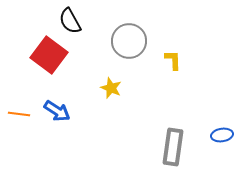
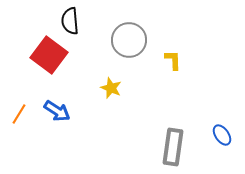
black semicircle: rotated 24 degrees clockwise
gray circle: moved 1 px up
orange line: rotated 65 degrees counterclockwise
blue ellipse: rotated 65 degrees clockwise
